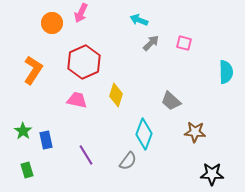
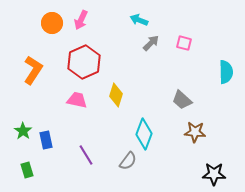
pink arrow: moved 7 px down
gray trapezoid: moved 11 px right, 1 px up
black star: moved 2 px right
